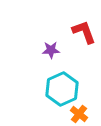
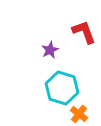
purple star: moved 1 px left; rotated 24 degrees counterclockwise
cyan hexagon: moved 1 px up; rotated 20 degrees counterclockwise
